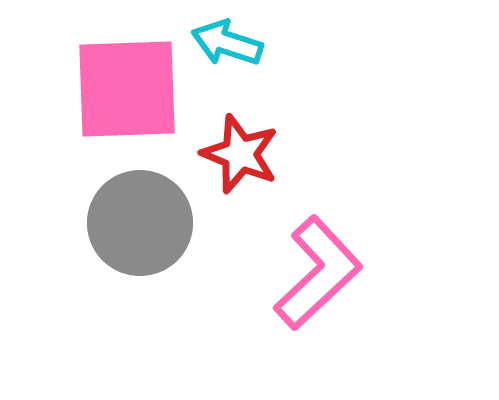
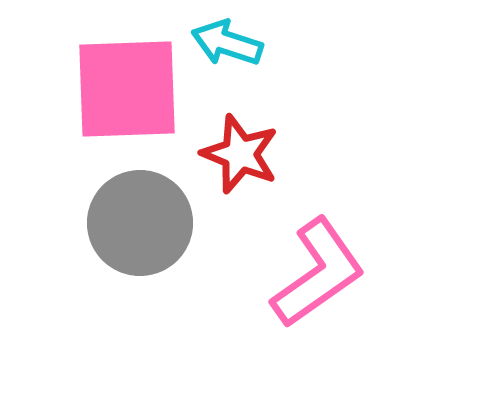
pink L-shape: rotated 8 degrees clockwise
